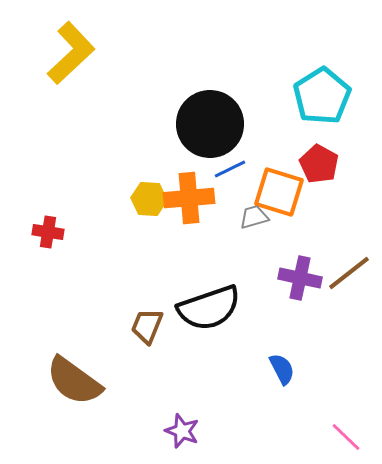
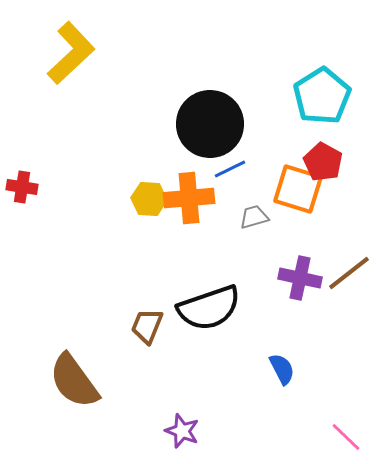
red pentagon: moved 4 px right, 2 px up
orange square: moved 19 px right, 3 px up
red cross: moved 26 px left, 45 px up
brown semicircle: rotated 18 degrees clockwise
